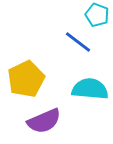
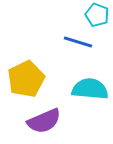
blue line: rotated 20 degrees counterclockwise
